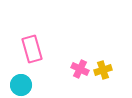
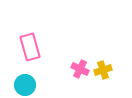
pink rectangle: moved 2 px left, 2 px up
cyan circle: moved 4 px right
